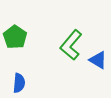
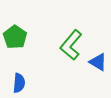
blue triangle: moved 2 px down
